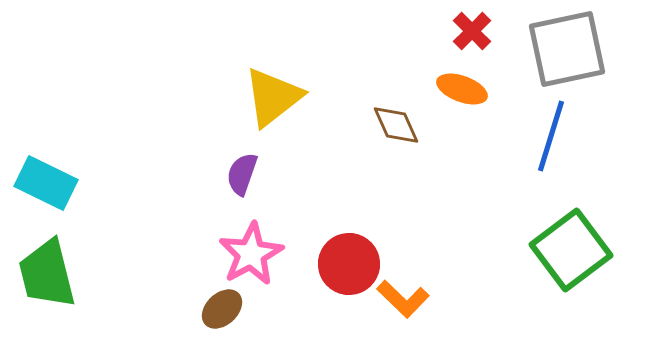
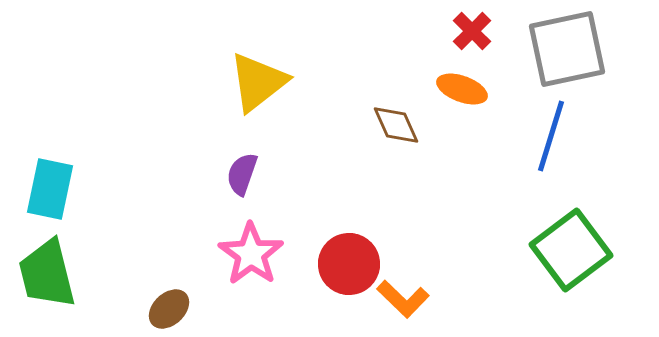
yellow triangle: moved 15 px left, 15 px up
cyan rectangle: moved 4 px right, 6 px down; rotated 76 degrees clockwise
pink star: rotated 8 degrees counterclockwise
brown ellipse: moved 53 px left
